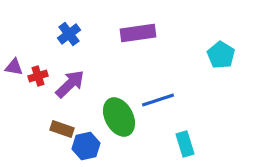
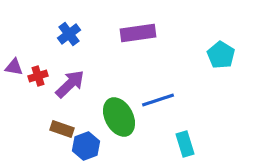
blue hexagon: rotated 8 degrees counterclockwise
